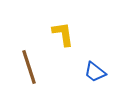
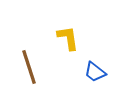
yellow L-shape: moved 5 px right, 4 px down
